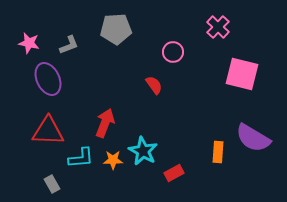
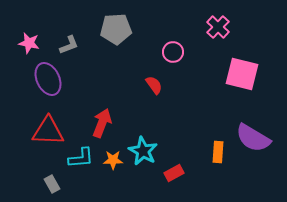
red arrow: moved 3 px left
